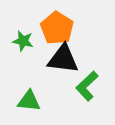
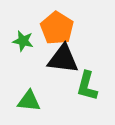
green L-shape: rotated 32 degrees counterclockwise
